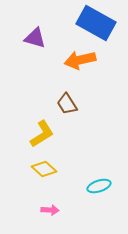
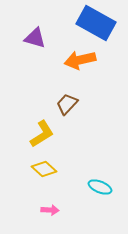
brown trapezoid: rotated 75 degrees clockwise
cyan ellipse: moved 1 px right, 1 px down; rotated 40 degrees clockwise
